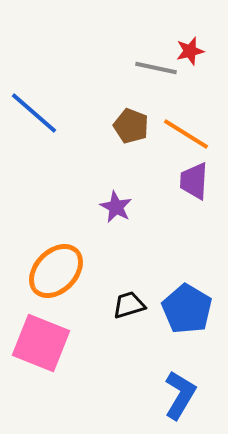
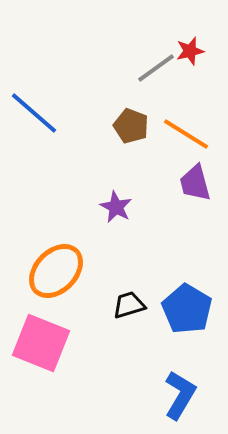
gray line: rotated 48 degrees counterclockwise
purple trapezoid: moved 1 px right, 2 px down; rotated 18 degrees counterclockwise
